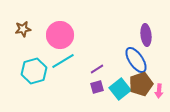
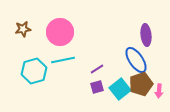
pink circle: moved 3 px up
cyan line: moved 1 px up; rotated 20 degrees clockwise
